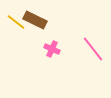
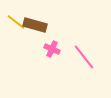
brown rectangle: moved 5 px down; rotated 10 degrees counterclockwise
pink line: moved 9 px left, 8 px down
